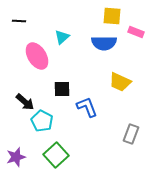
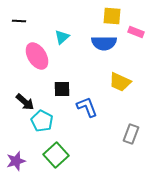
purple star: moved 4 px down
